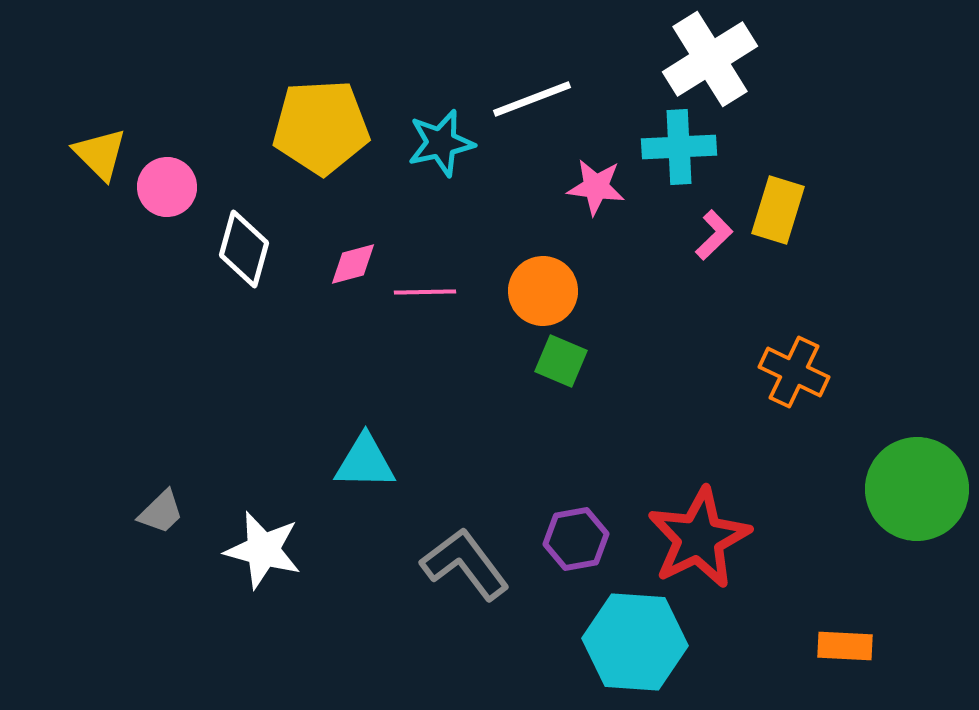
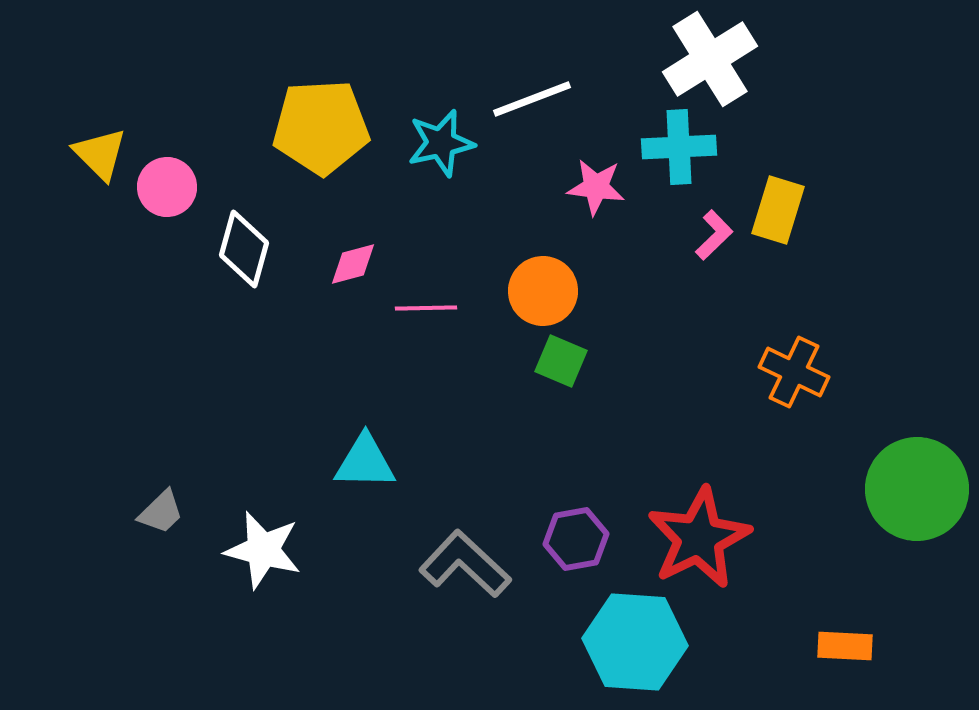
pink line: moved 1 px right, 16 px down
gray L-shape: rotated 10 degrees counterclockwise
